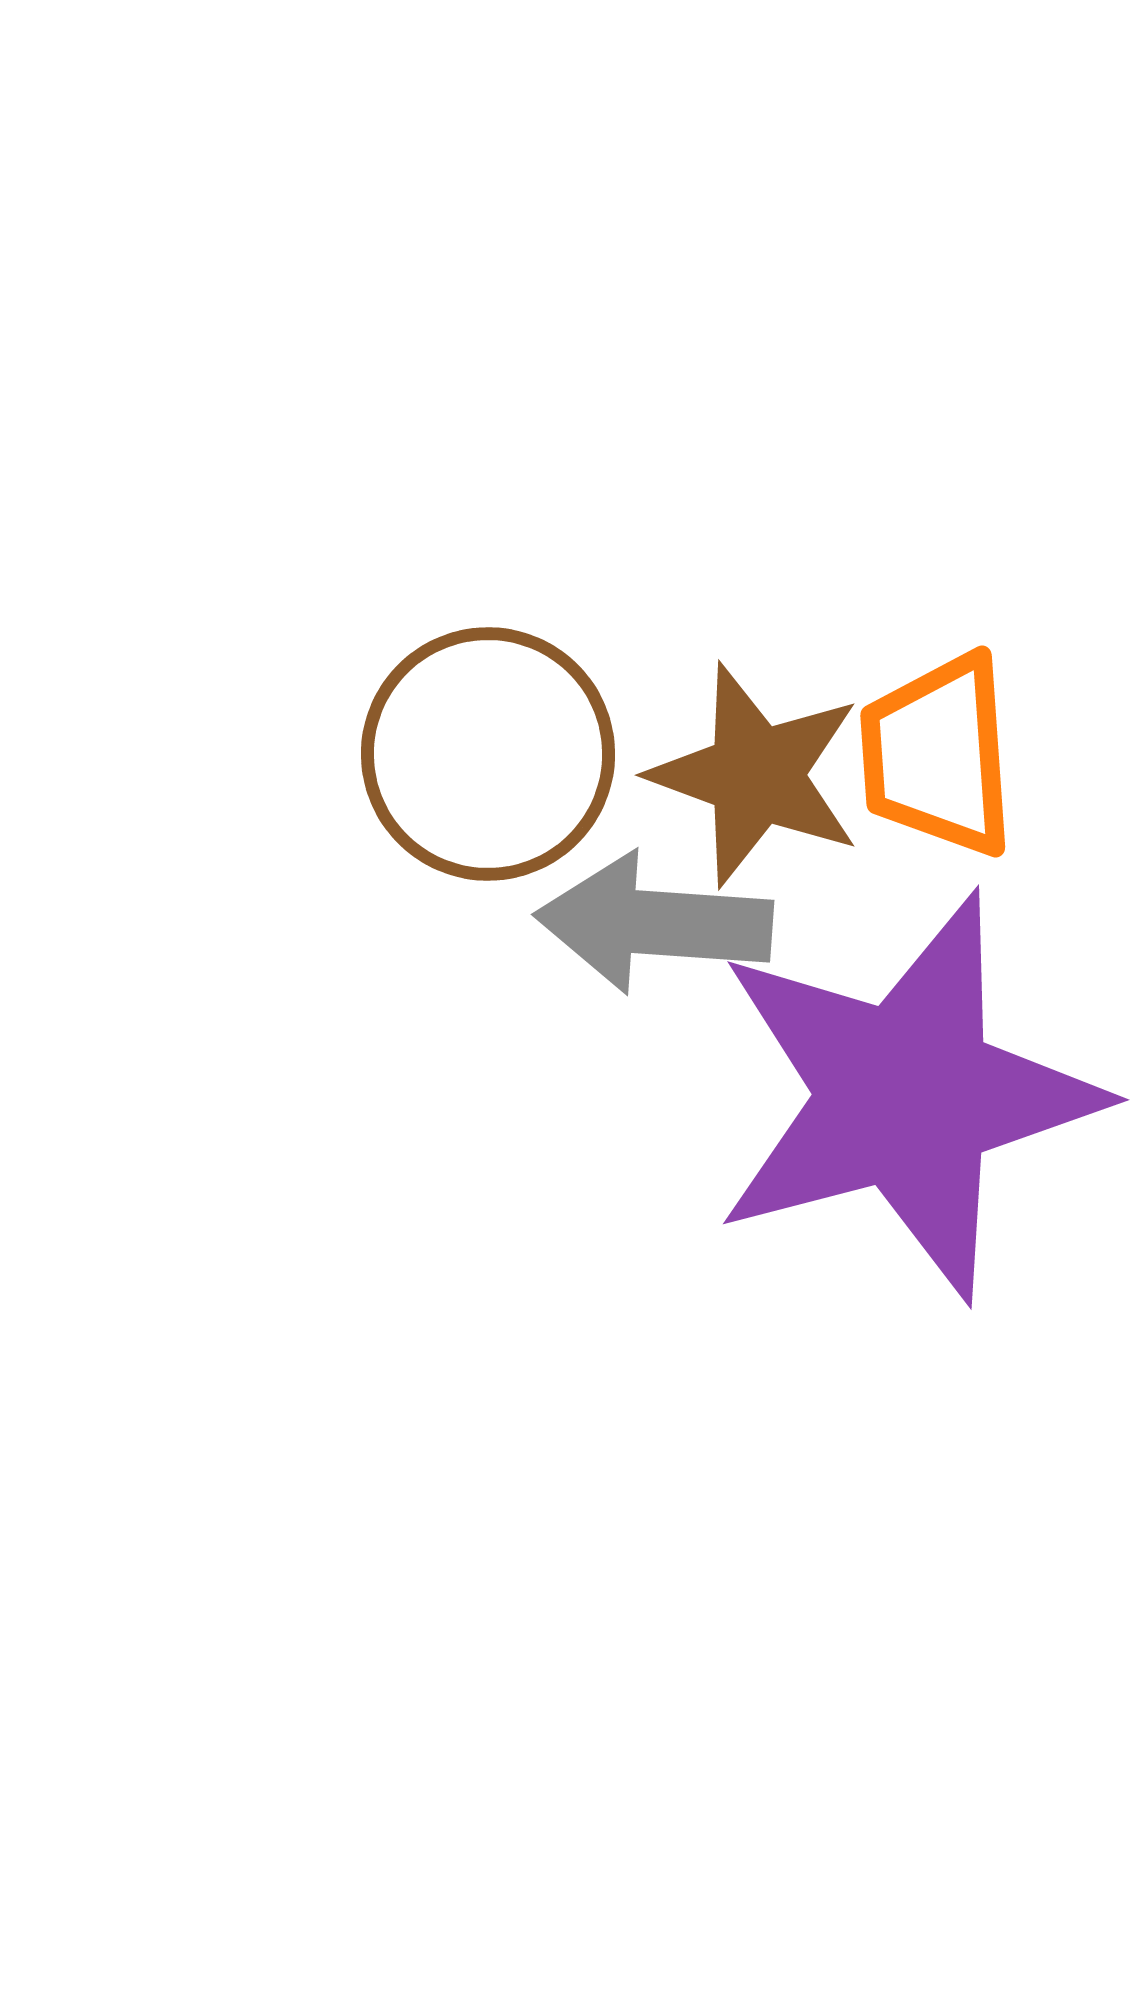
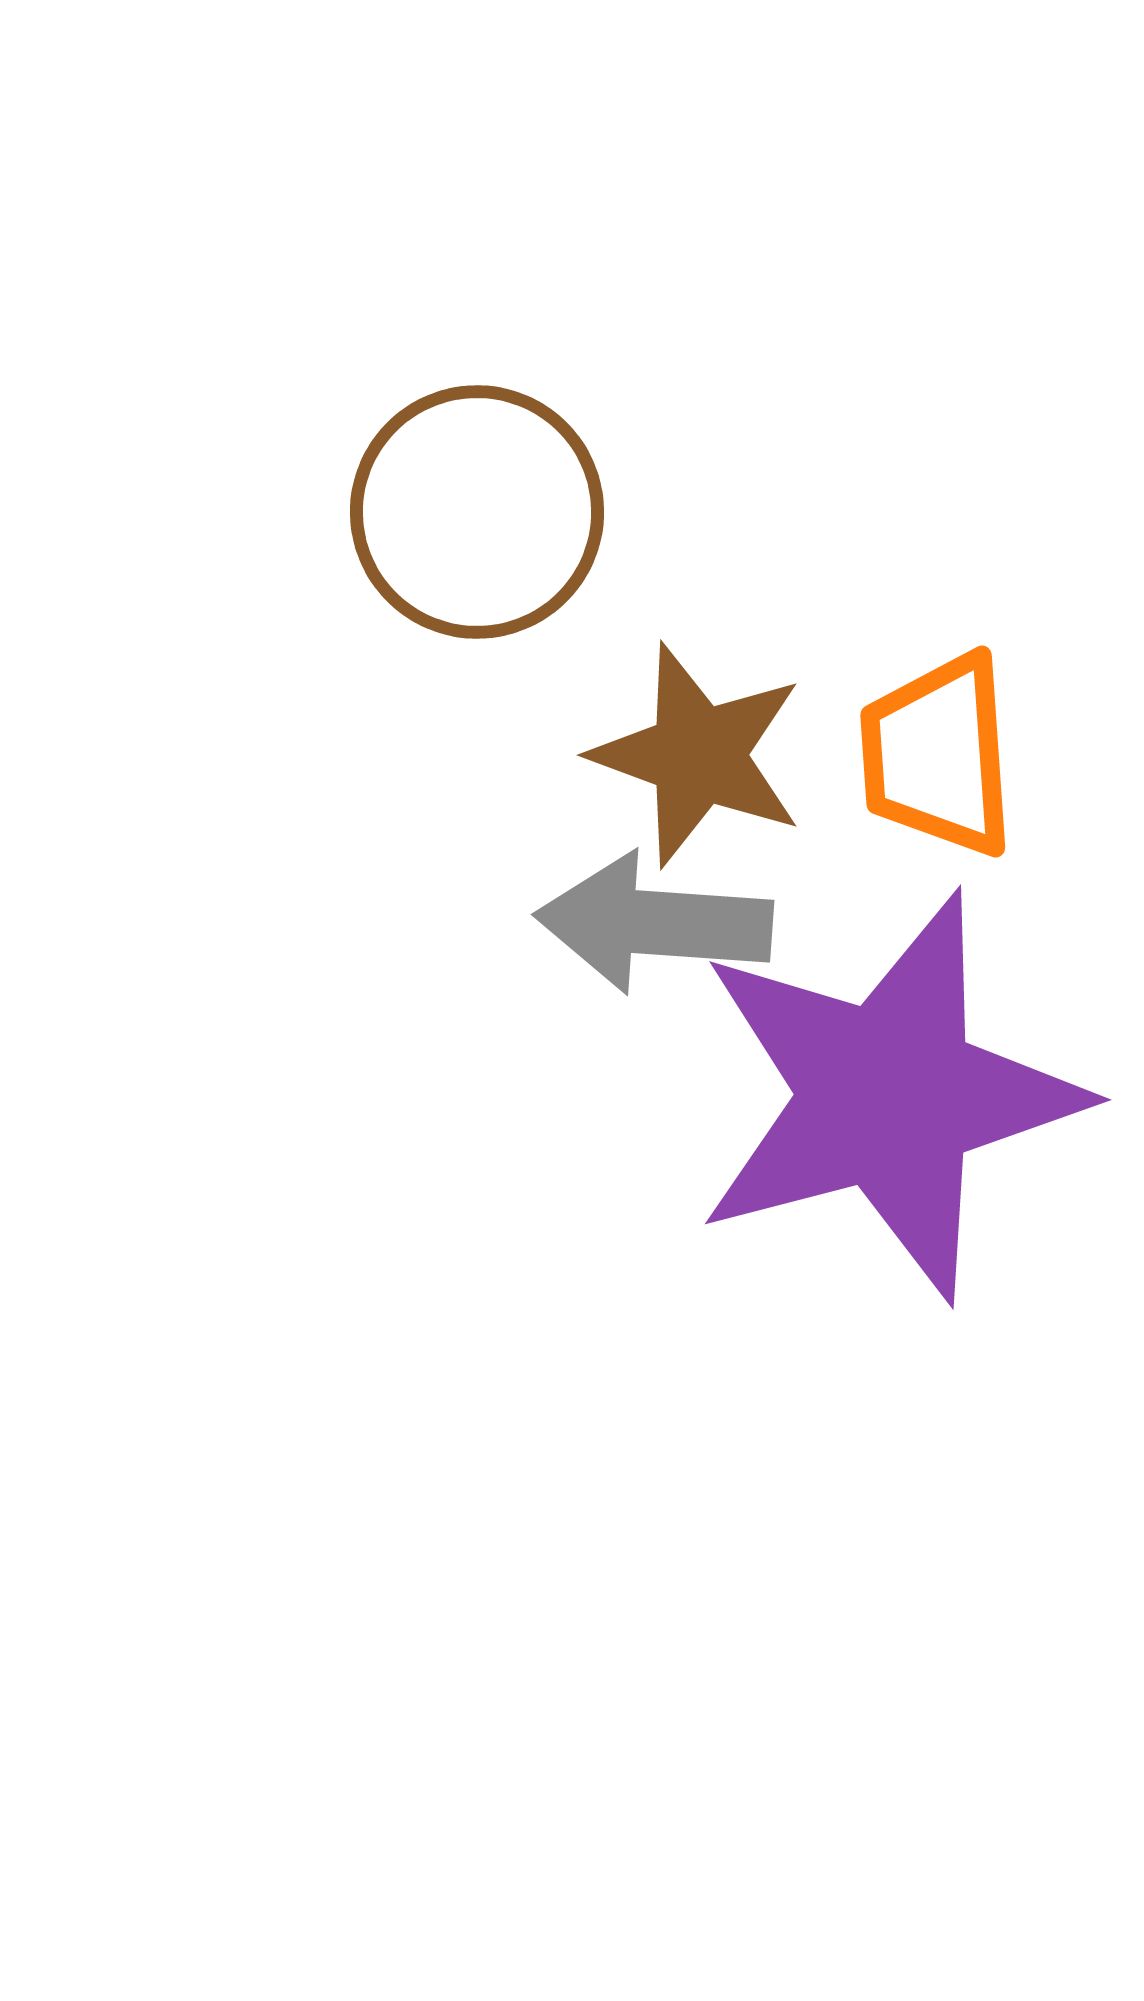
brown circle: moved 11 px left, 242 px up
brown star: moved 58 px left, 20 px up
purple star: moved 18 px left
